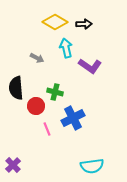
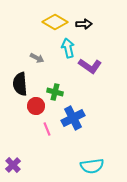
cyan arrow: moved 2 px right
black semicircle: moved 4 px right, 4 px up
